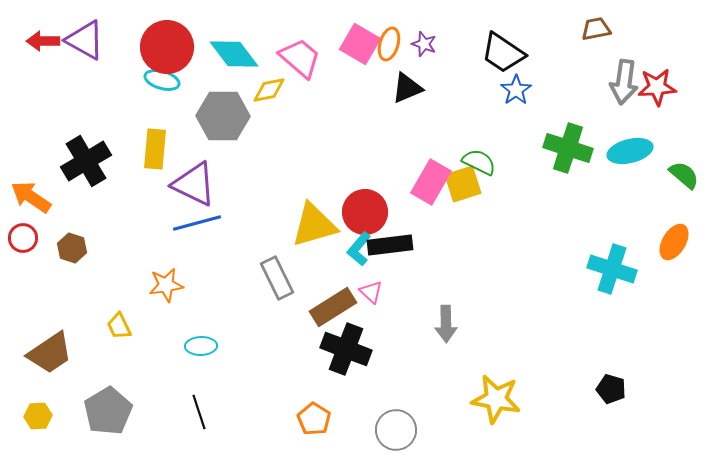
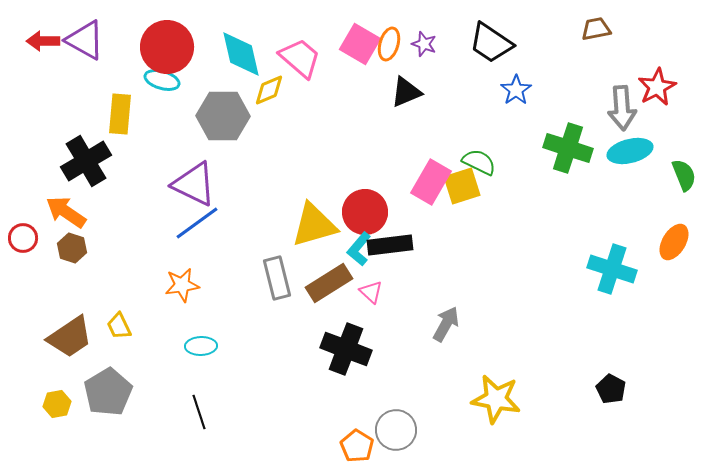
black trapezoid at (503, 53): moved 12 px left, 10 px up
cyan diamond at (234, 54): moved 7 px right; rotated 24 degrees clockwise
gray arrow at (624, 82): moved 2 px left, 26 px down; rotated 12 degrees counterclockwise
red star at (657, 87): rotated 24 degrees counterclockwise
black triangle at (407, 88): moved 1 px left, 4 px down
yellow diamond at (269, 90): rotated 12 degrees counterclockwise
yellow rectangle at (155, 149): moved 35 px left, 35 px up
green semicircle at (684, 175): rotated 28 degrees clockwise
yellow square at (463, 184): moved 1 px left, 2 px down
orange arrow at (31, 197): moved 35 px right, 15 px down
blue line at (197, 223): rotated 21 degrees counterclockwise
gray rectangle at (277, 278): rotated 12 degrees clockwise
orange star at (166, 285): moved 16 px right
brown rectangle at (333, 307): moved 4 px left, 24 px up
gray arrow at (446, 324): rotated 150 degrees counterclockwise
brown trapezoid at (50, 353): moved 20 px right, 16 px up
black pentagon at (611, 389): rotated 12 degrees clockwise
gray pentagon at (108, 411): moved 19 px up
yellow hexagon at (38, 416): moved 19 px right, 12 px up; rotated 8 degrees counterclockwise
orange pentagon at (314, 419): moved 43 px right, 27 px down
